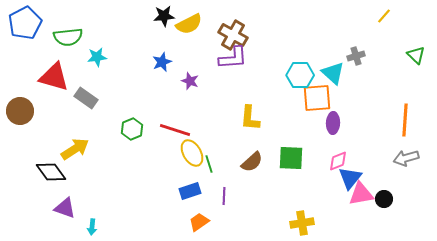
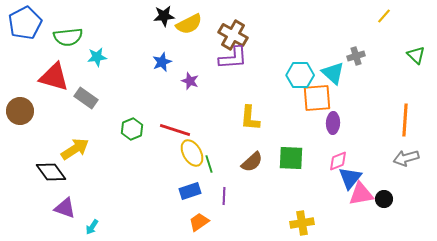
cyan arrow: rotated 28 degrees clockwise
